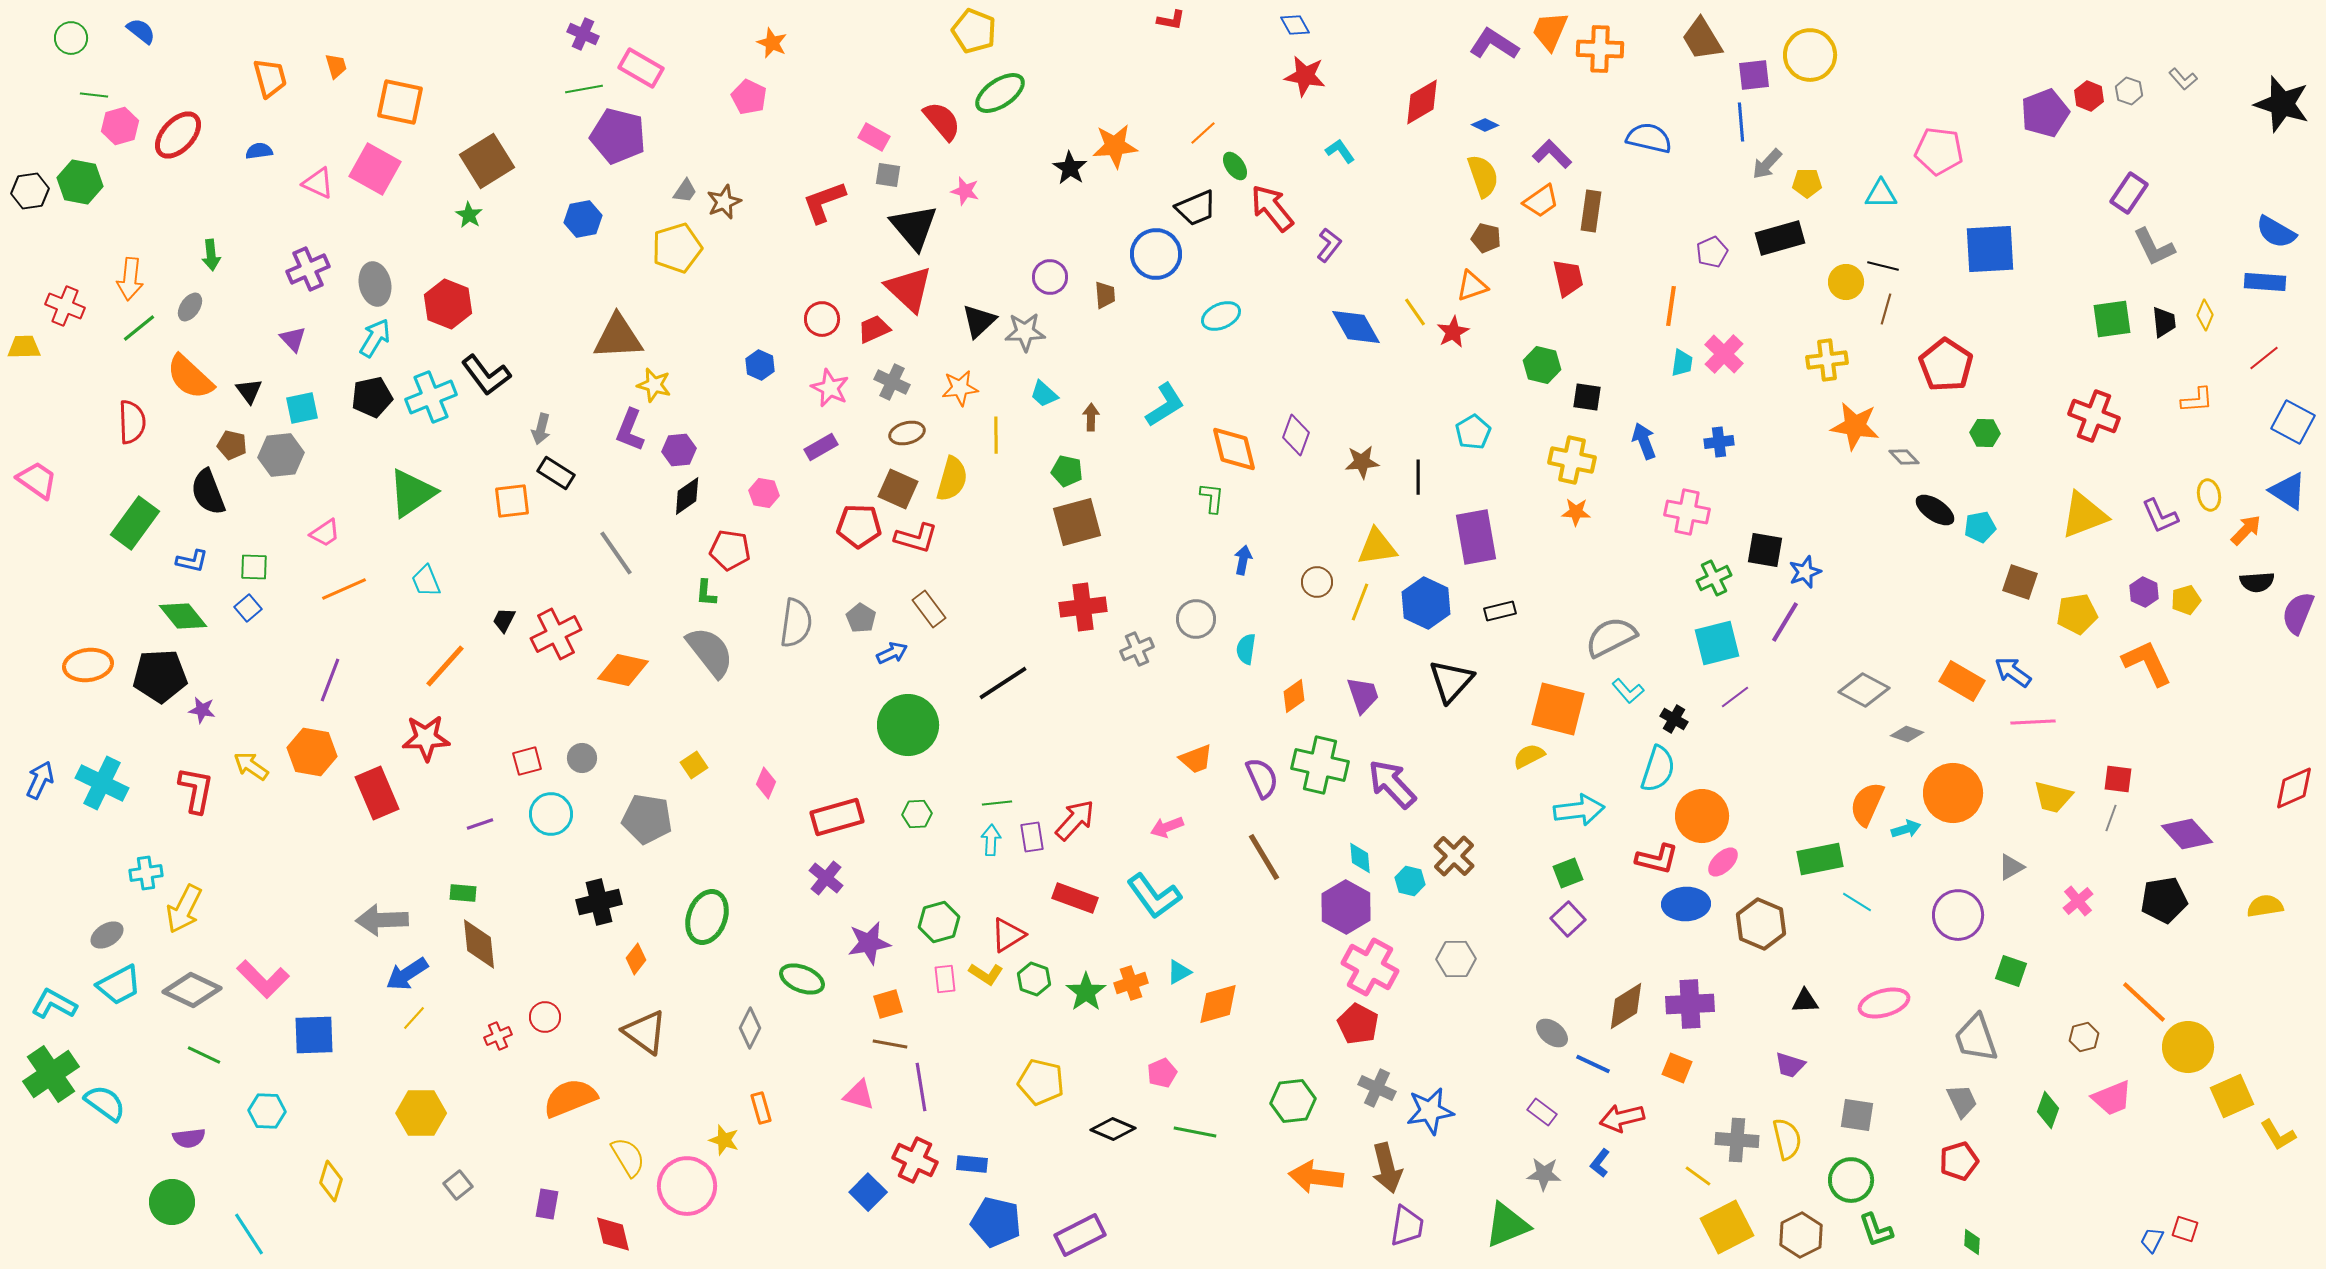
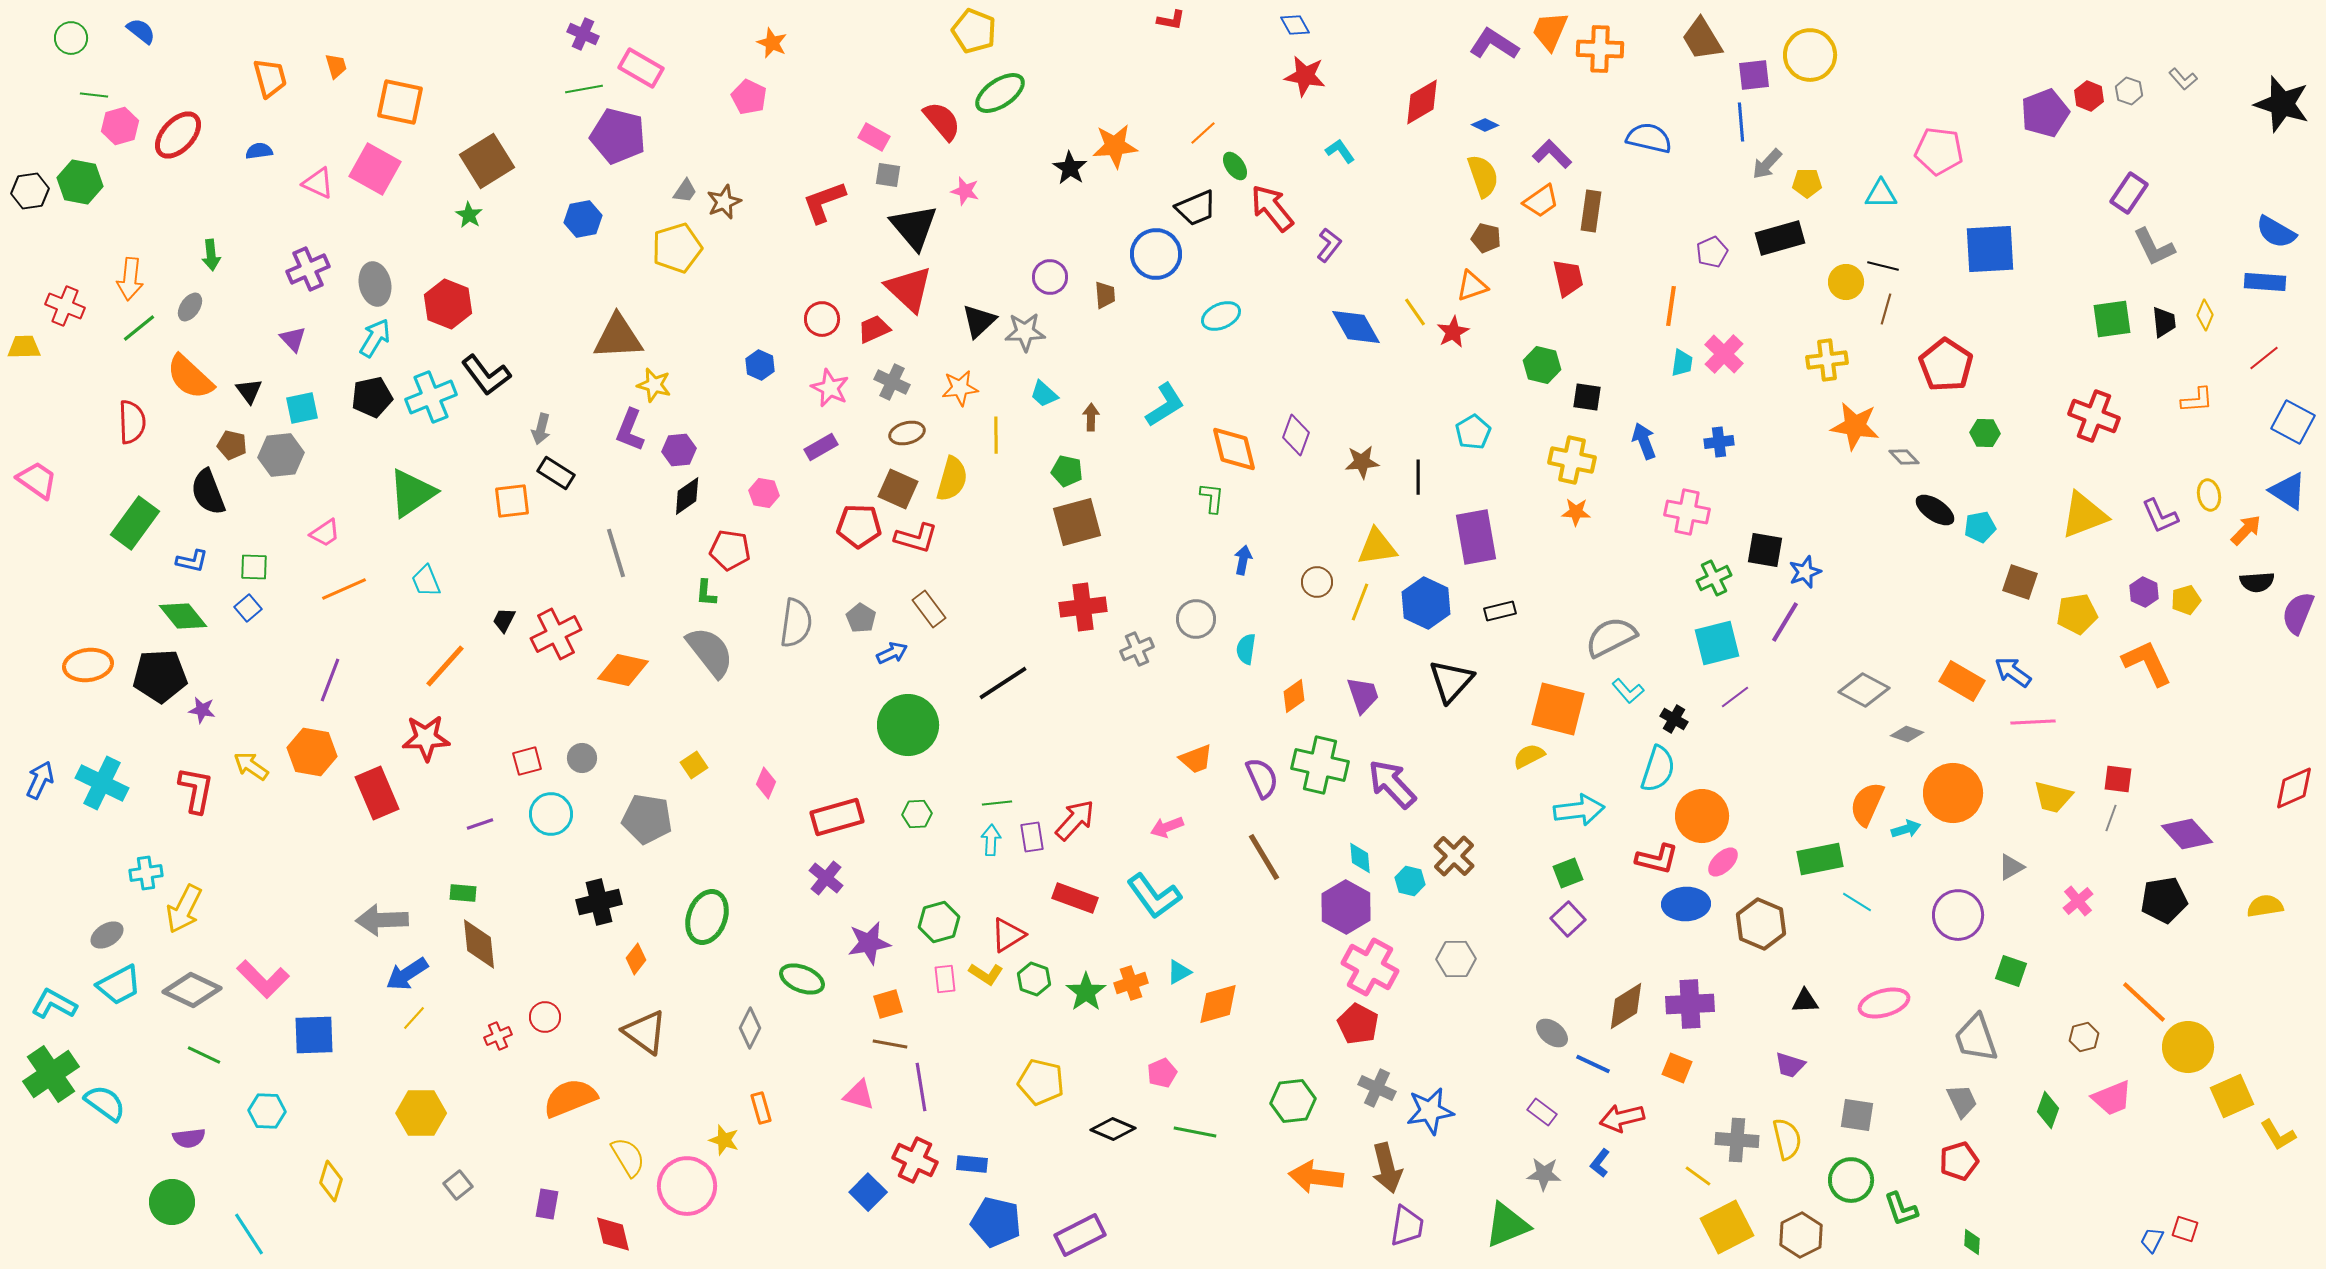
gray line at (616, 553): rotated 18 degrees clockwise
green L-shape at (1876, 1230): moved 25 px right, 21 px up
